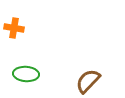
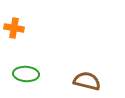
brown semicircle: moved 1 px left; rotated 60 degrees clockwise
